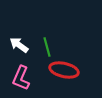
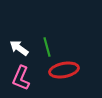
white arrow: moved 3 px down
red ellipse: rotated 24 degrees counterclockwise
